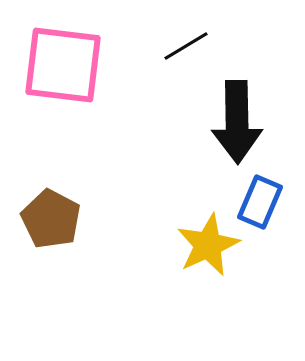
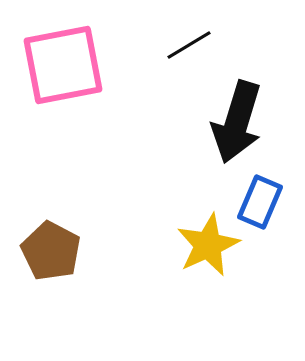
black line: moved 3 px right, 1 px up
pink square: rotated 18 degrees counterclockwise
black arrow: rotated 18 degrees clockwise
brown pentagon: moved 32 px down
